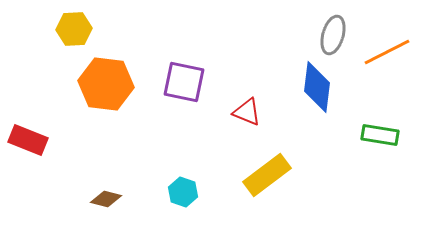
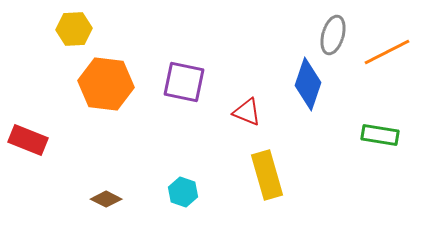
blue diamond: moved 9 px left, 3 px up; rotated 12 degrees clockwise
yellow rectangle: rotated 69 degrees counterclockwise
brown diamond: rotated 12 degrees clockwise
